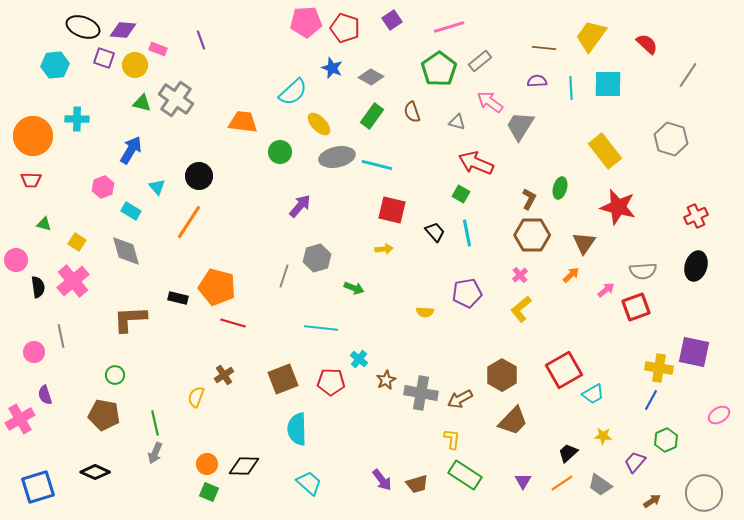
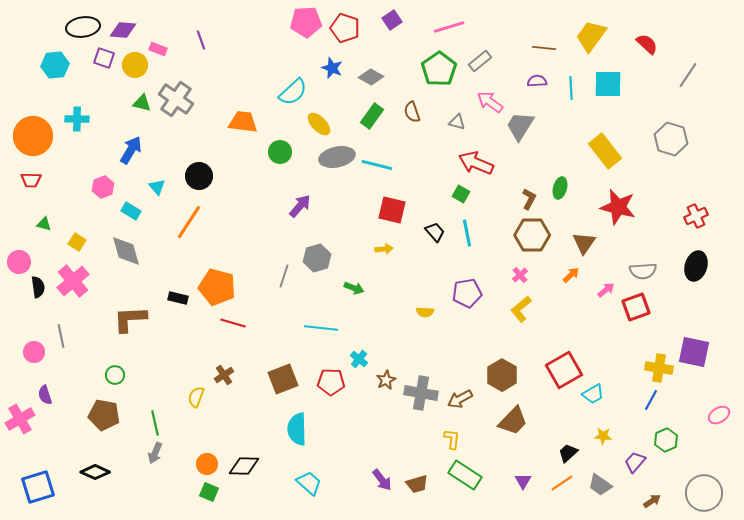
black ellipse at (83, 27): rotated 28 degrees counterclockwise
pink circle at (16, 260): moved 3 px right, 2 px down
